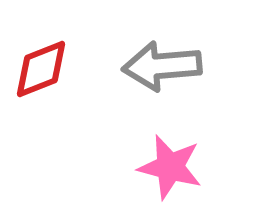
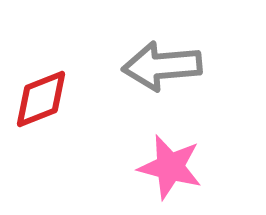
red diamond: moved 30 px down
